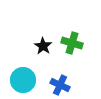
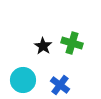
blue cross: rotated 12 degrees clockwise
